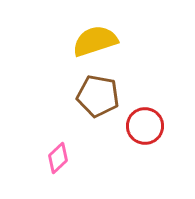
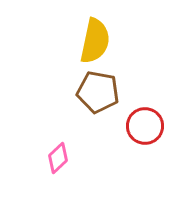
yellow semicircle: rotated 120 degrees clockwise
brown pentagon: moved 4 px up
